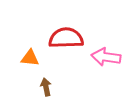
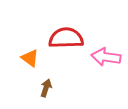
orange triangle: rotated 30 degrees clockwise
brown arrow: moved 1 px down; rotated 30 degrees clockwise
